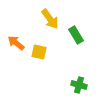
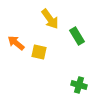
green rectangle: moved 1 px right, 1 px down
